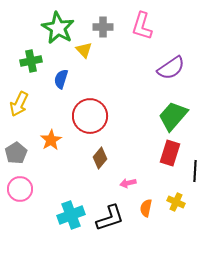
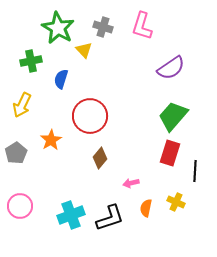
gray cross: rotated 18 degrees clockwise
yellow arrow: moved 3 px right, 1 px down
pink arrow: moved 3 px right
pink circle: moved 17 px down
